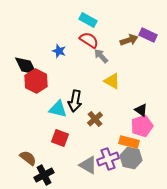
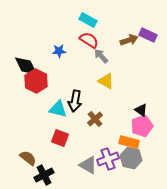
blue star: rotated 24 degrees counterclockwise
yellow triangle: moved 6 px left
